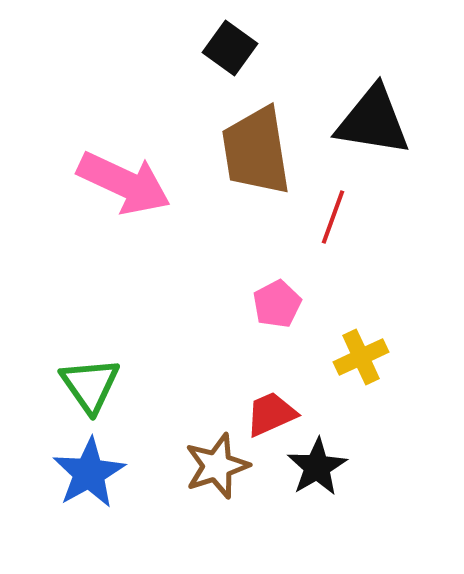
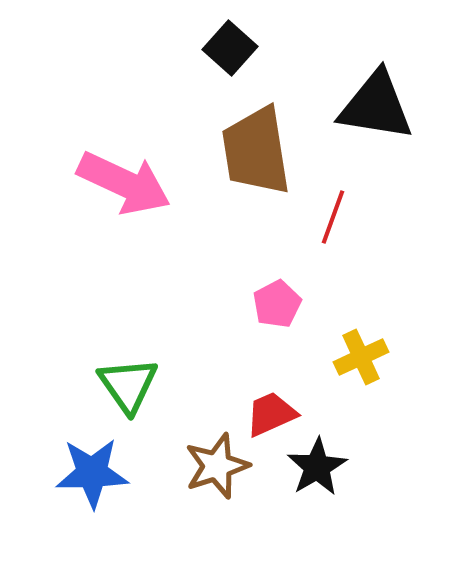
black square: rotated 6 degrees clockwise
black triangle: moved 3 px right, 15 px up
green triangle: moved 38 px right
blue star: moved 3 px right; rotated 28 degrees clockwise
